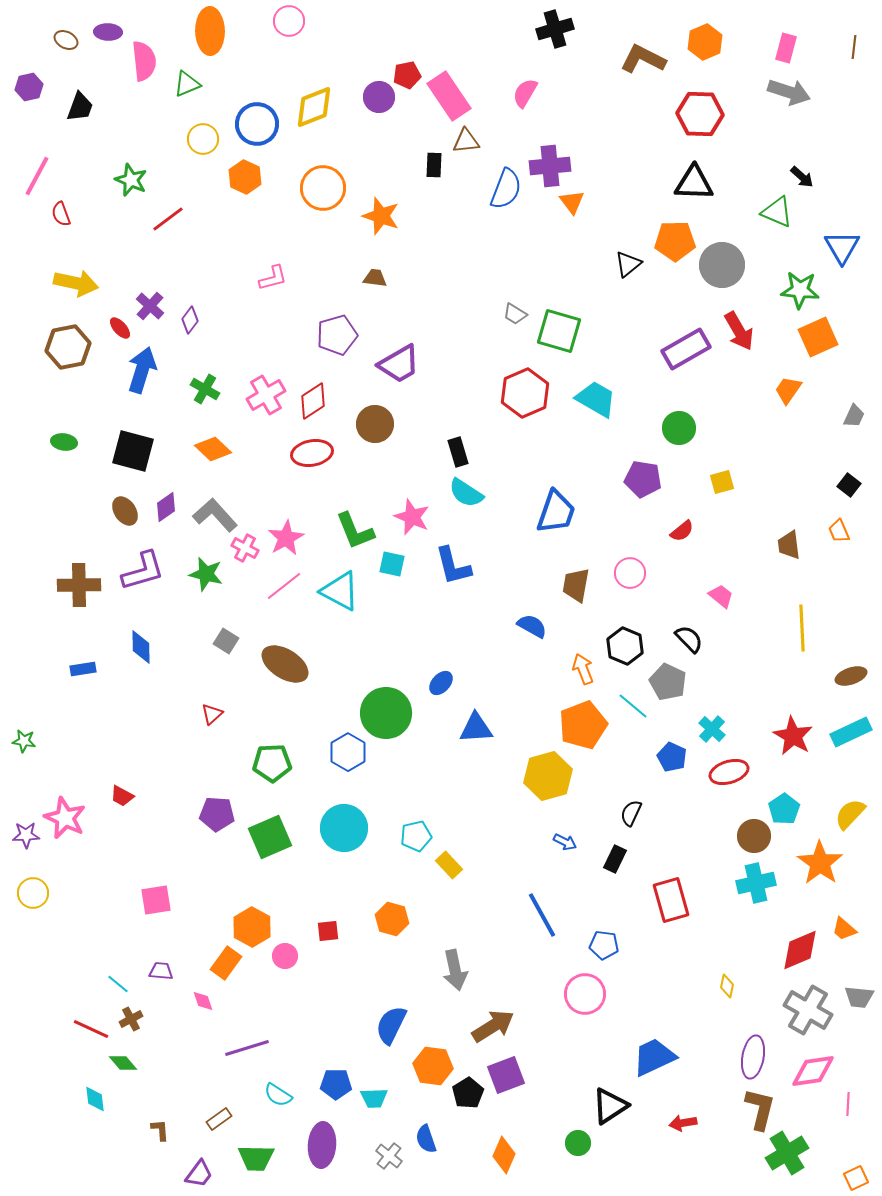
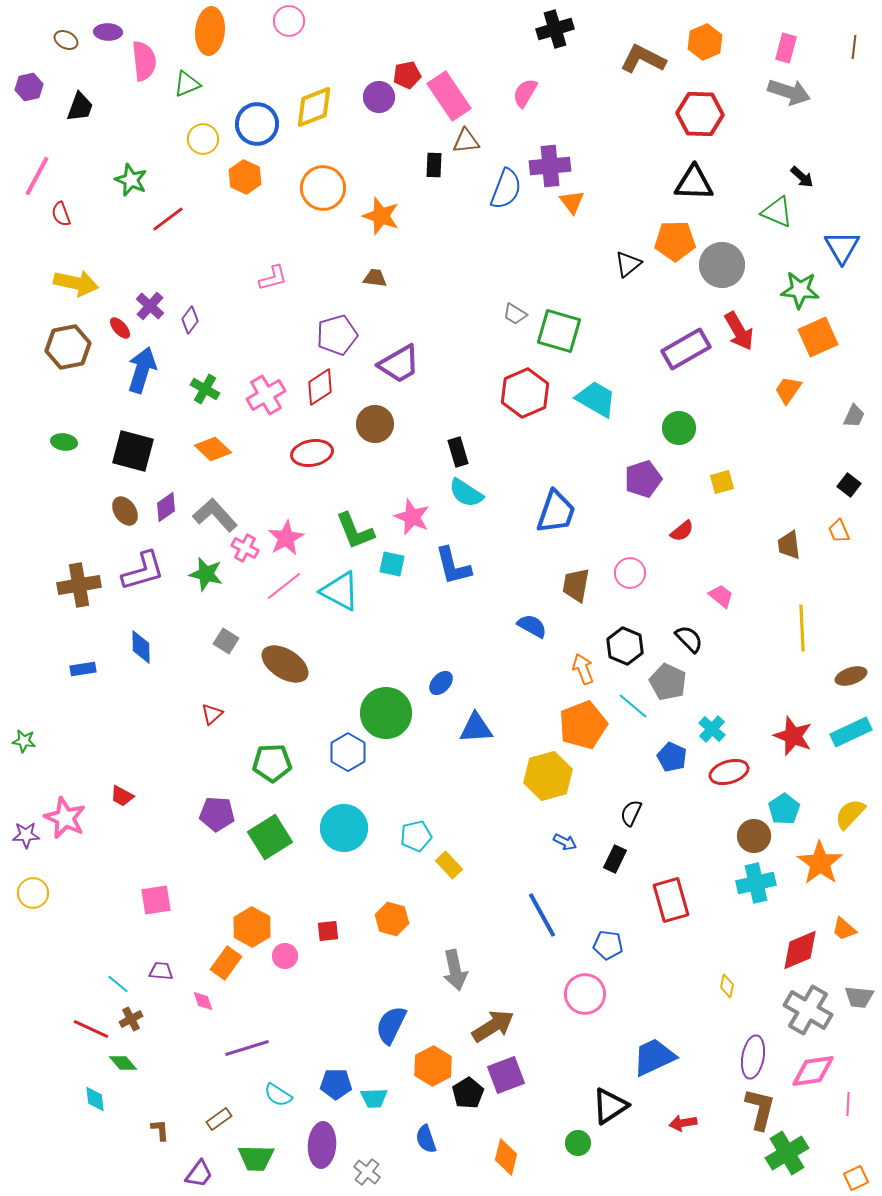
orange ellipse at (210, 31): rotated 6 degrees clockwise
red diamond at (313, 401): moved 7 px right, 14 px up
purple pentagon at (643, 479): rotated 27 degrees counterclockwise
brown cross at (79, 585): rotated 9 degrees counterclockwise
red star at (793, 736): rotated 9 degrees counterclockwise
green square at (270, 837): rotated 9 degrees counterclockwise
blue pentagon at (604, 945): moved 4 px right
orange hexagon at (433, 1066): rotated 24 degrees clockwise
orange diamond at (504, 1155): moved 2 px right, 2 px down; rotated 9 degrees counterclockwise
gray cross at (389, 1156): moved 22 px left, 16 px down
